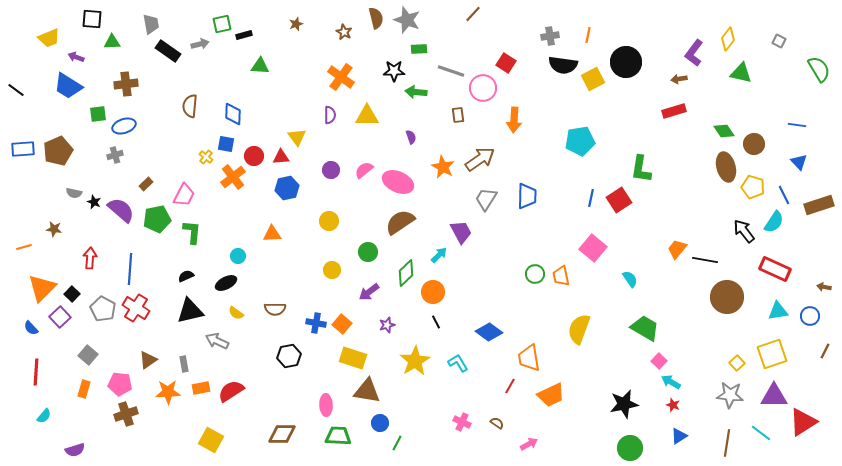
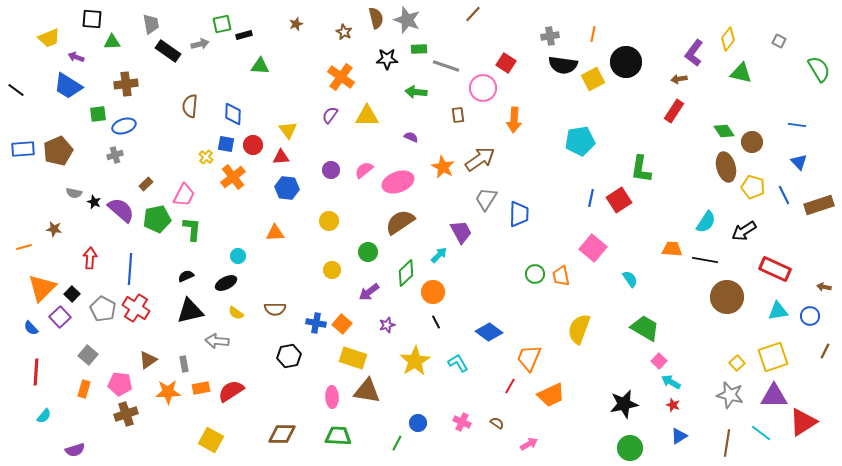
orange line at (588, 35): moved 5 px right, 1 px up
black star at (394, 71): moved 7 px left, 12 px up
gray line at (451, 71): moved 5 px left, 5 px up
red rectangle at (674, 111): rotated 40 degrees counterclockwise
purple semicircle at (330, 115): rotated 144 degrees counterclockwise
yellow triangle at (297, 137): moved 9 px left, 7 px up
purple semicircle at (411, 137): rotated 48 degrees counterclockwise
brown circle at (754, 144): moved 2 px left, 2 px up
red circle at (254, 156): moved 1 px left, 11 px up
pink ellipse at (398, 182): rotated 44 degrees counterclockwise
blue hexagon at (287, 188): rotated 20 degrees clockwise
blue trapezoid at (527, 196): moved 8 px left, 18 px down
cyan semicircle at (774, 222): moved 68 px left
black arrow at (744, 231): rotated 85 degrees counterclockwise
green L-shape at (192, 232): moved 3 px up
orange triangle at (272, 234): moved 3 px right, 1 px up
orange trapezoid at (677, 249): moved 5 px left; rotated 55 degrees clockwise
gray arrow at (217, 341): rotated 20 degrees counterclockwise
yellow square at (772, 354): moved 1 px right, 3 px down
orange trapezoid at (529, 358): rotated 32 degrees clockwise
gray star at (730, 395): rotated 8 degrees clockwise
pink ellipse at (326, 405): moved 6 px right, 8 px up
blue circle at (380, 423): moved 38 px right
